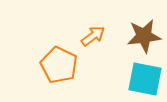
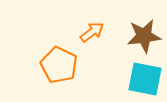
orange arrow: moved 1 px left, 4 px up
